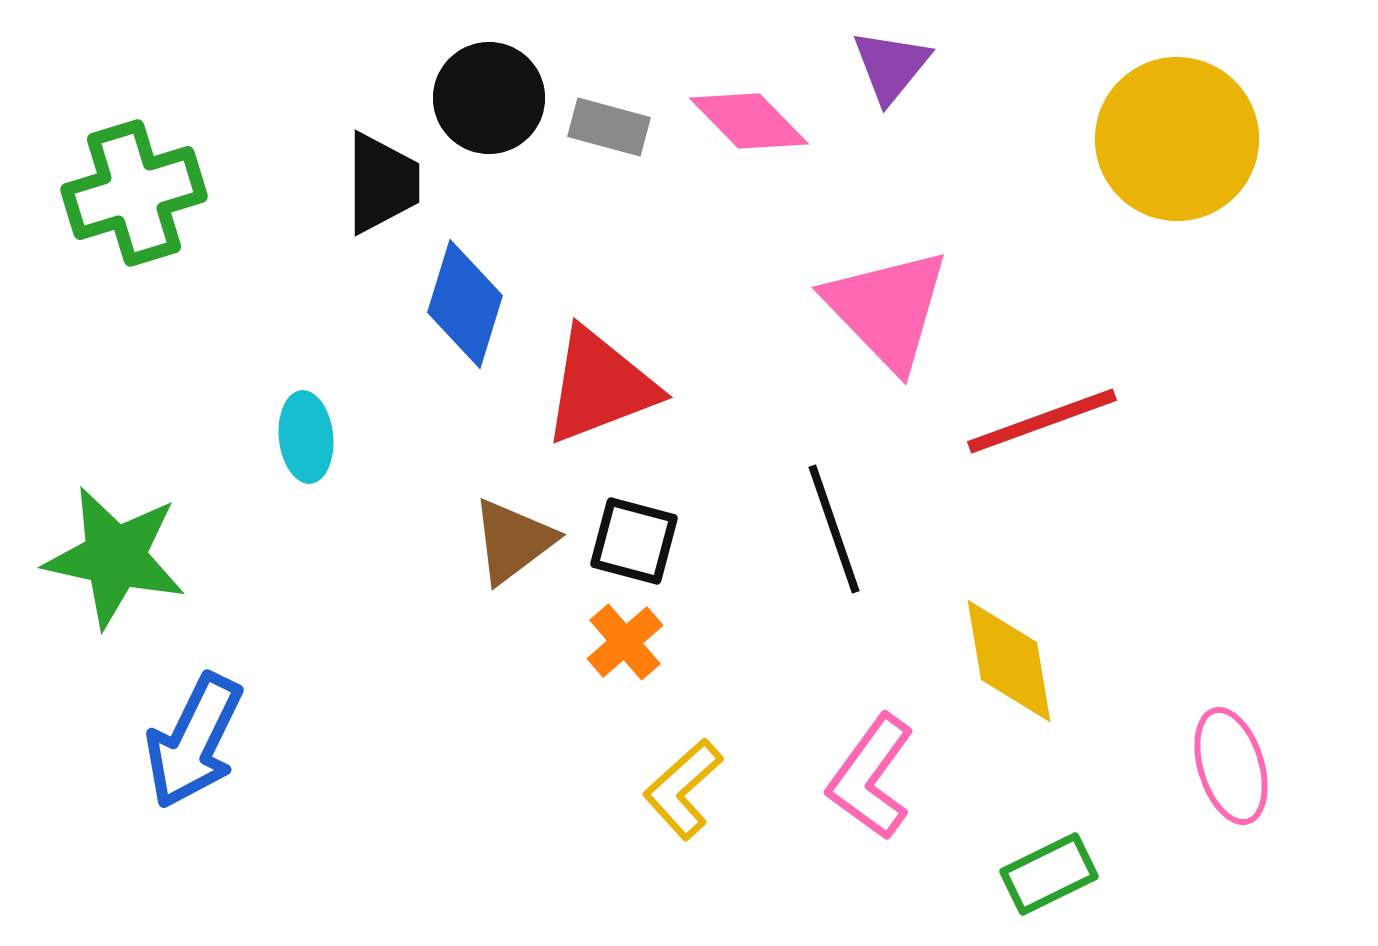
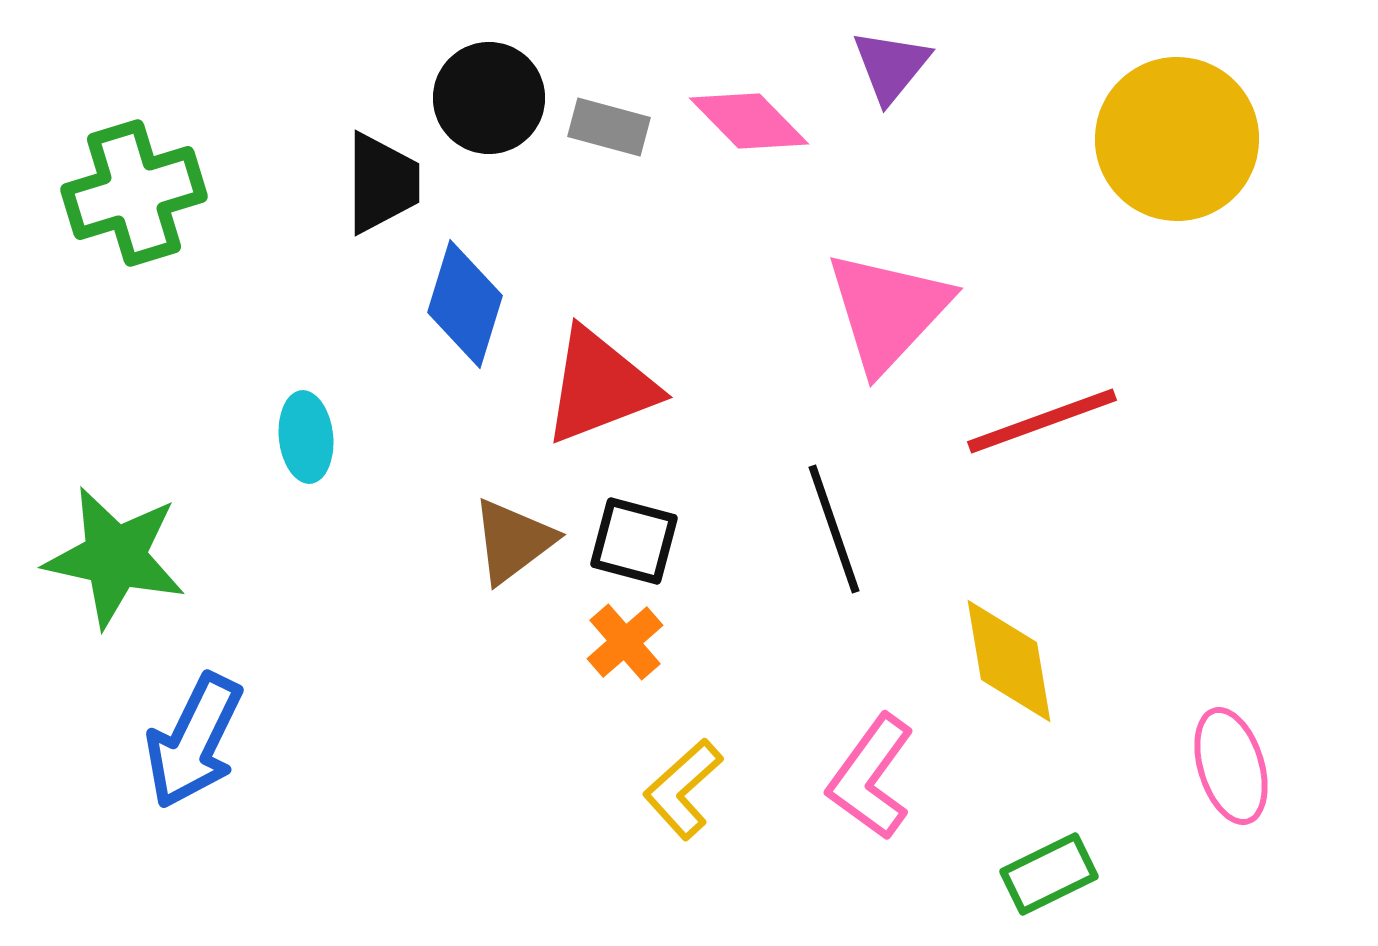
pink triangle: moved 1 px right, 2 px down; rotated 27 degrees clockwise
